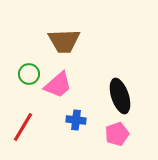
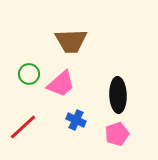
brown trapezoid: moved 7 px right
pink trapezoid: moved 3 px right, 1 px up
black ellipse: moved 2 px left, 1 px up; rotated 16 degrees clockwise
blue cross: rotated 18 degrees clockwise
red line: rotated 16 degrees clockwise
